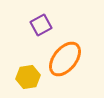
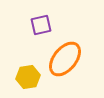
purple square: rotated 15 degrees clockwise
